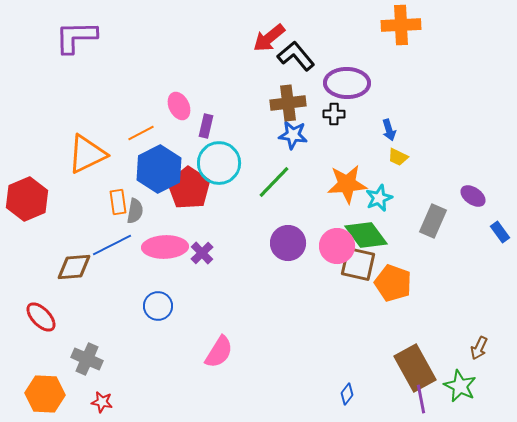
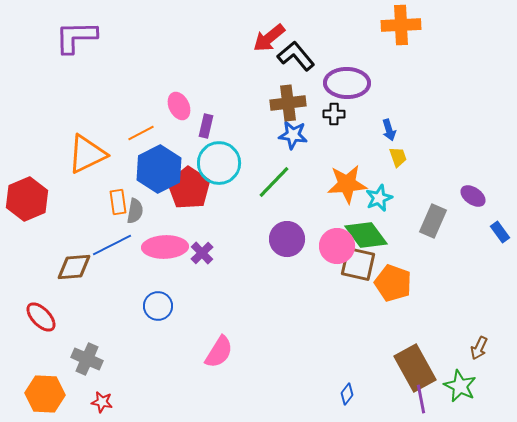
yellow trapezoid at (398, 157): rotated 135 degrees counterclockwise
purple circle at (288, 243): moved 1 px left, 4 px up
